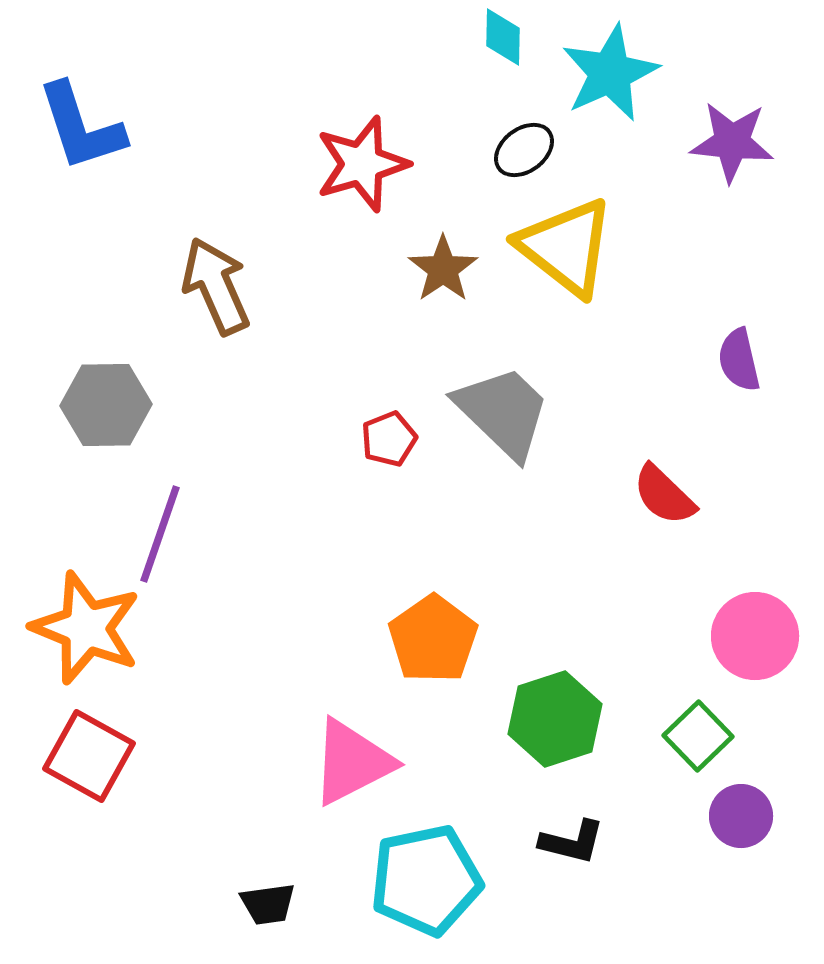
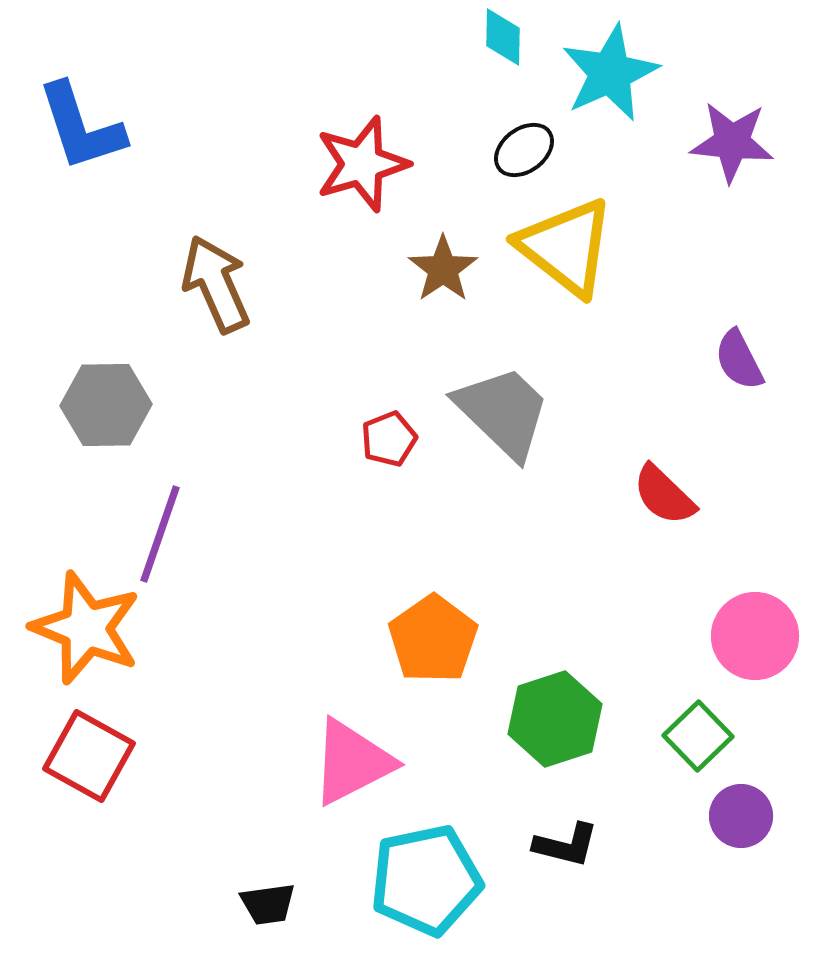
brown arrow: moved 2 px up
purple semicircle: rotated 14 degrees counterclockwise
black L-shape: moved 6 px left, 3 px down
